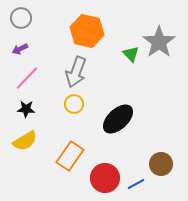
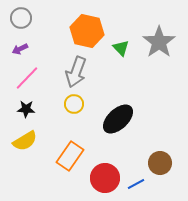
green triangle: moved 10 px left, 6 px up
brown circle: moved 1 px left, 1 px up
